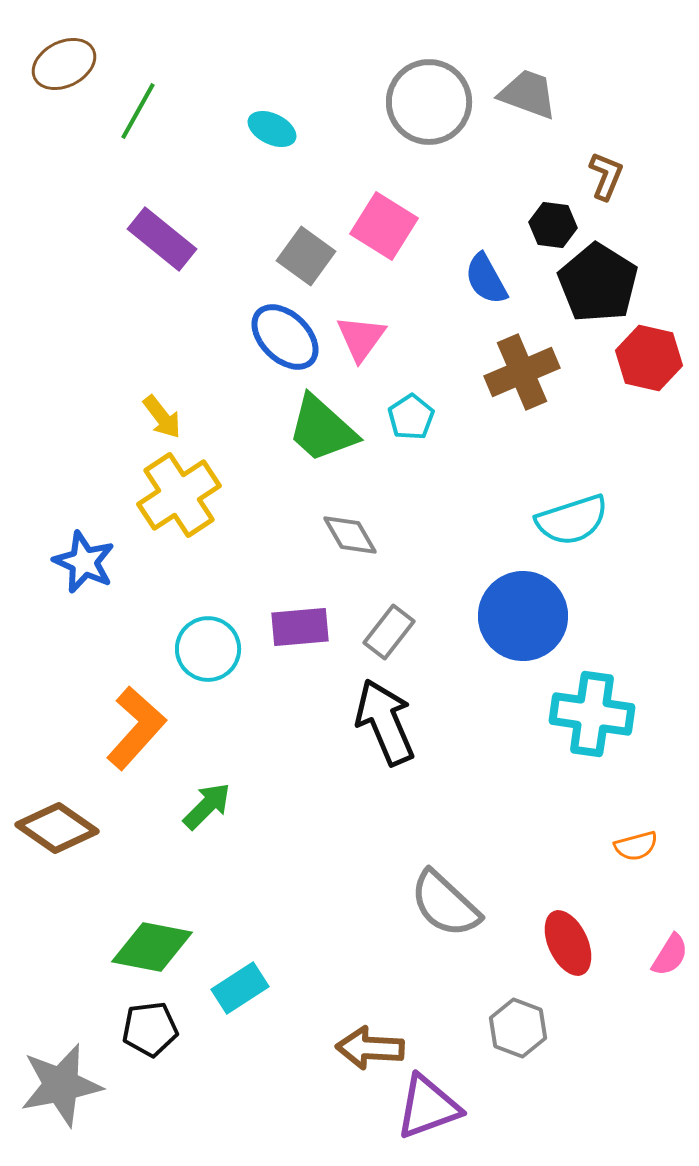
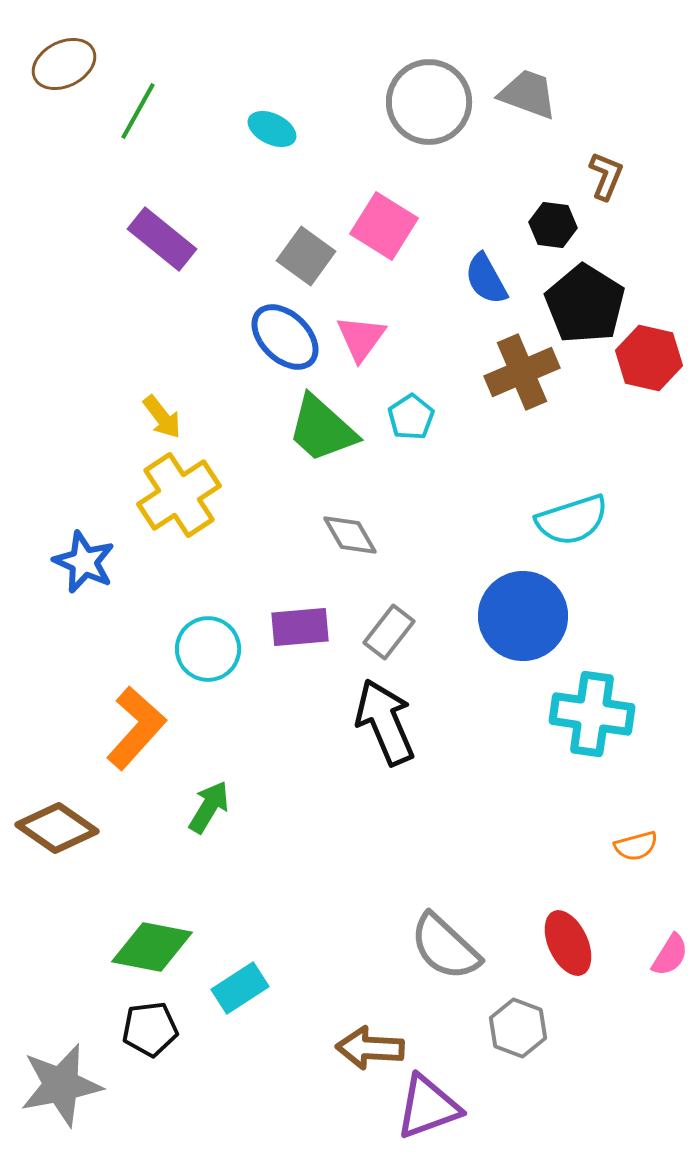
black pentagon at (598, 283): moved 13 px left, 21 px down
green arrow at (207, 806): moved 2 px right, 1 px down; rotated 14 degrees counterclockwise
gray semicircle at (445, 904): moved 43 px down
